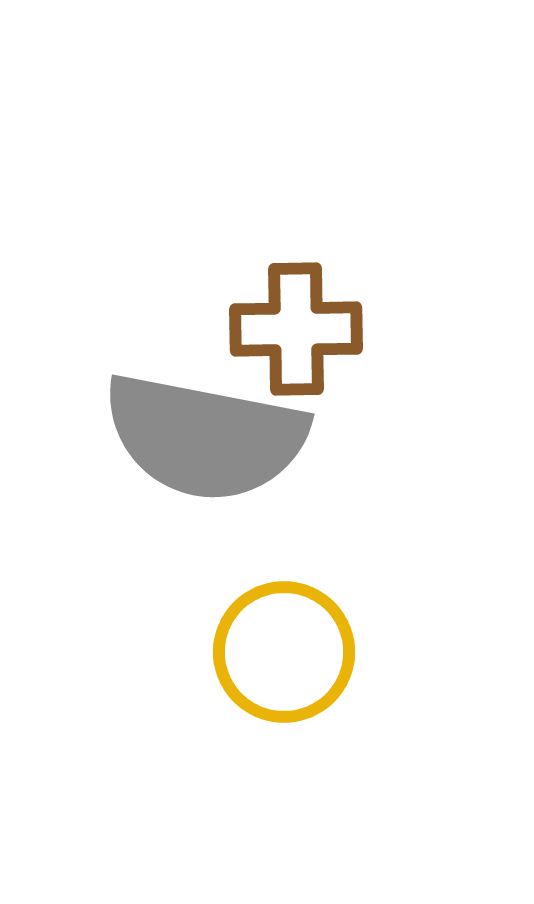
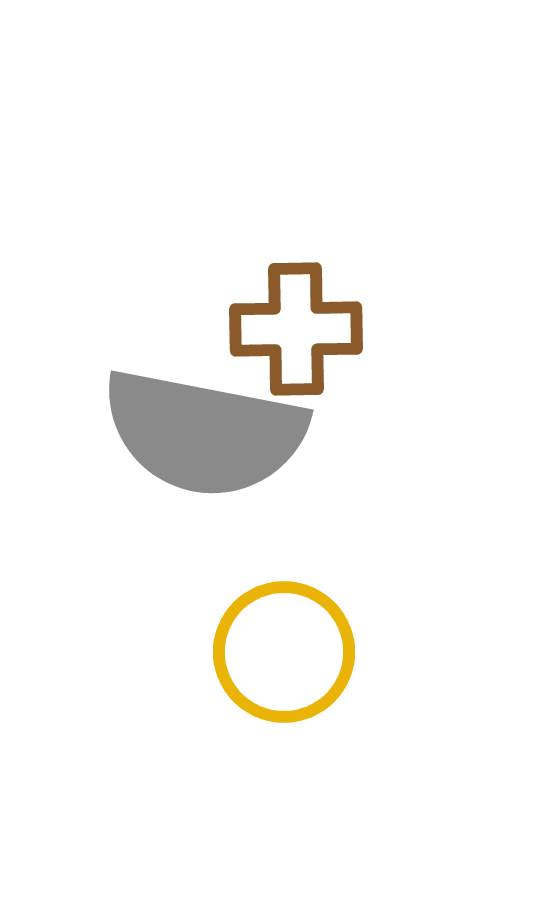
gray semicircle: moved 1 px left, 4 px up
